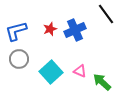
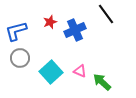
red star: moved 7 px up
gray circle: moved 1 px right, 1 px up
